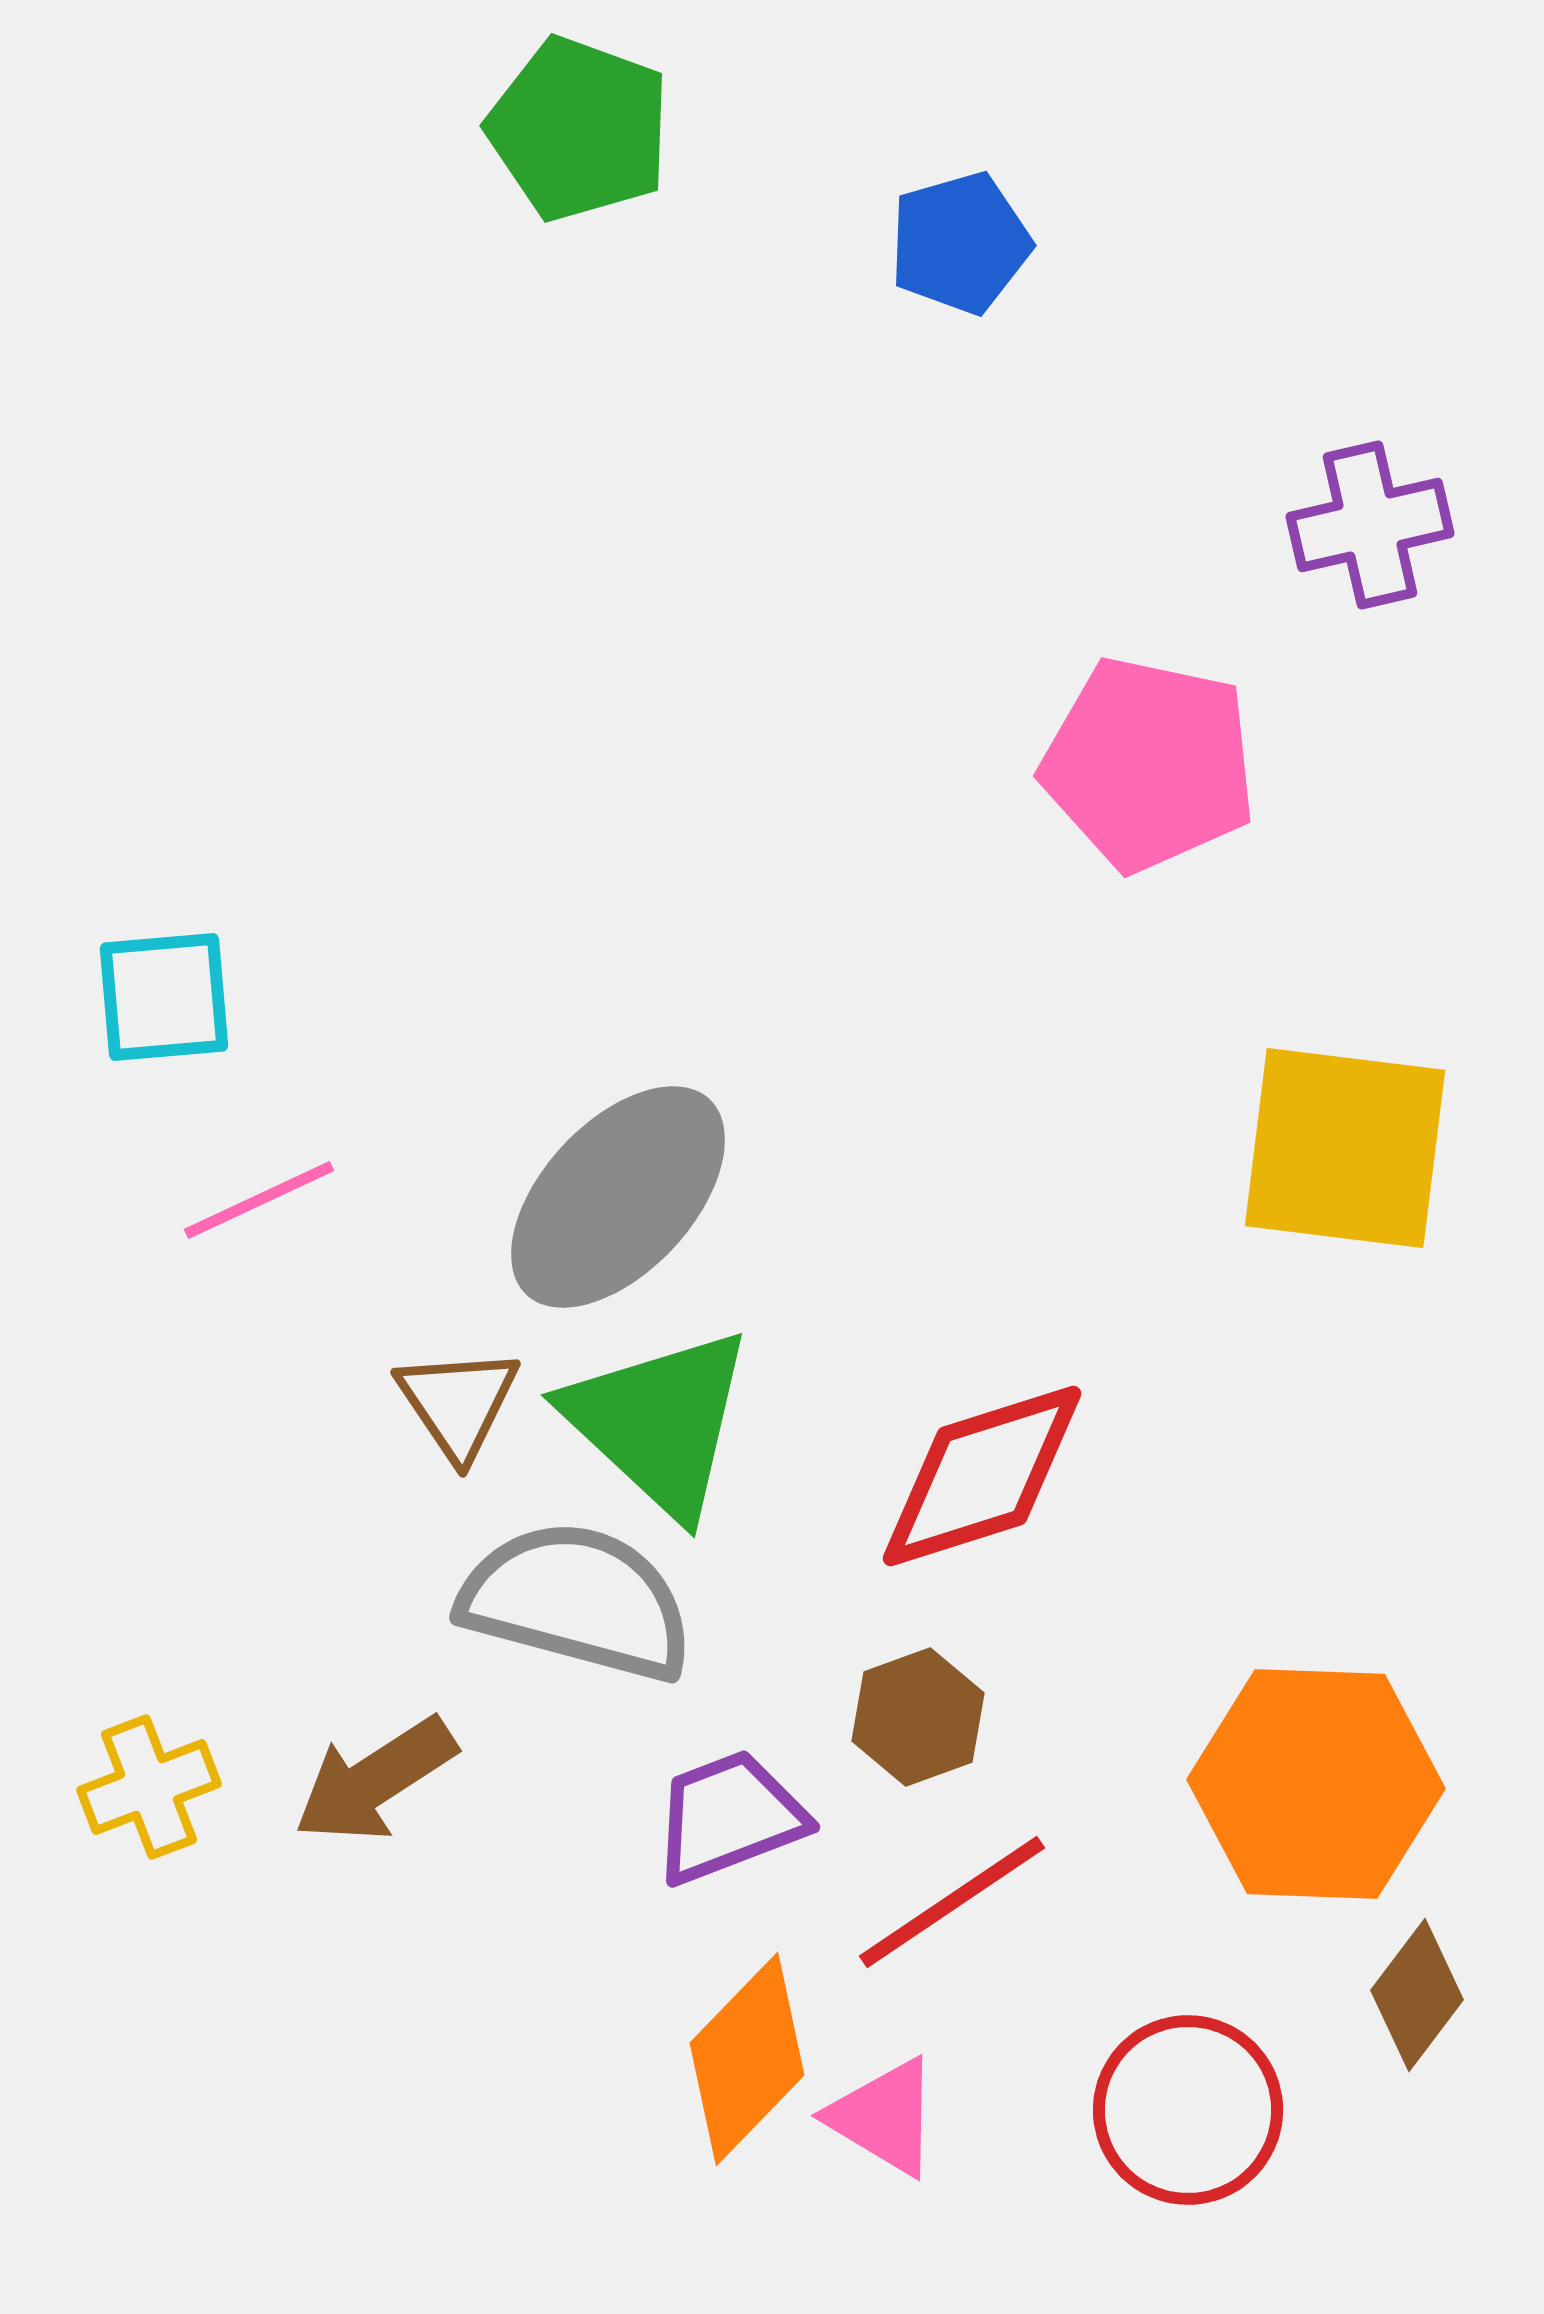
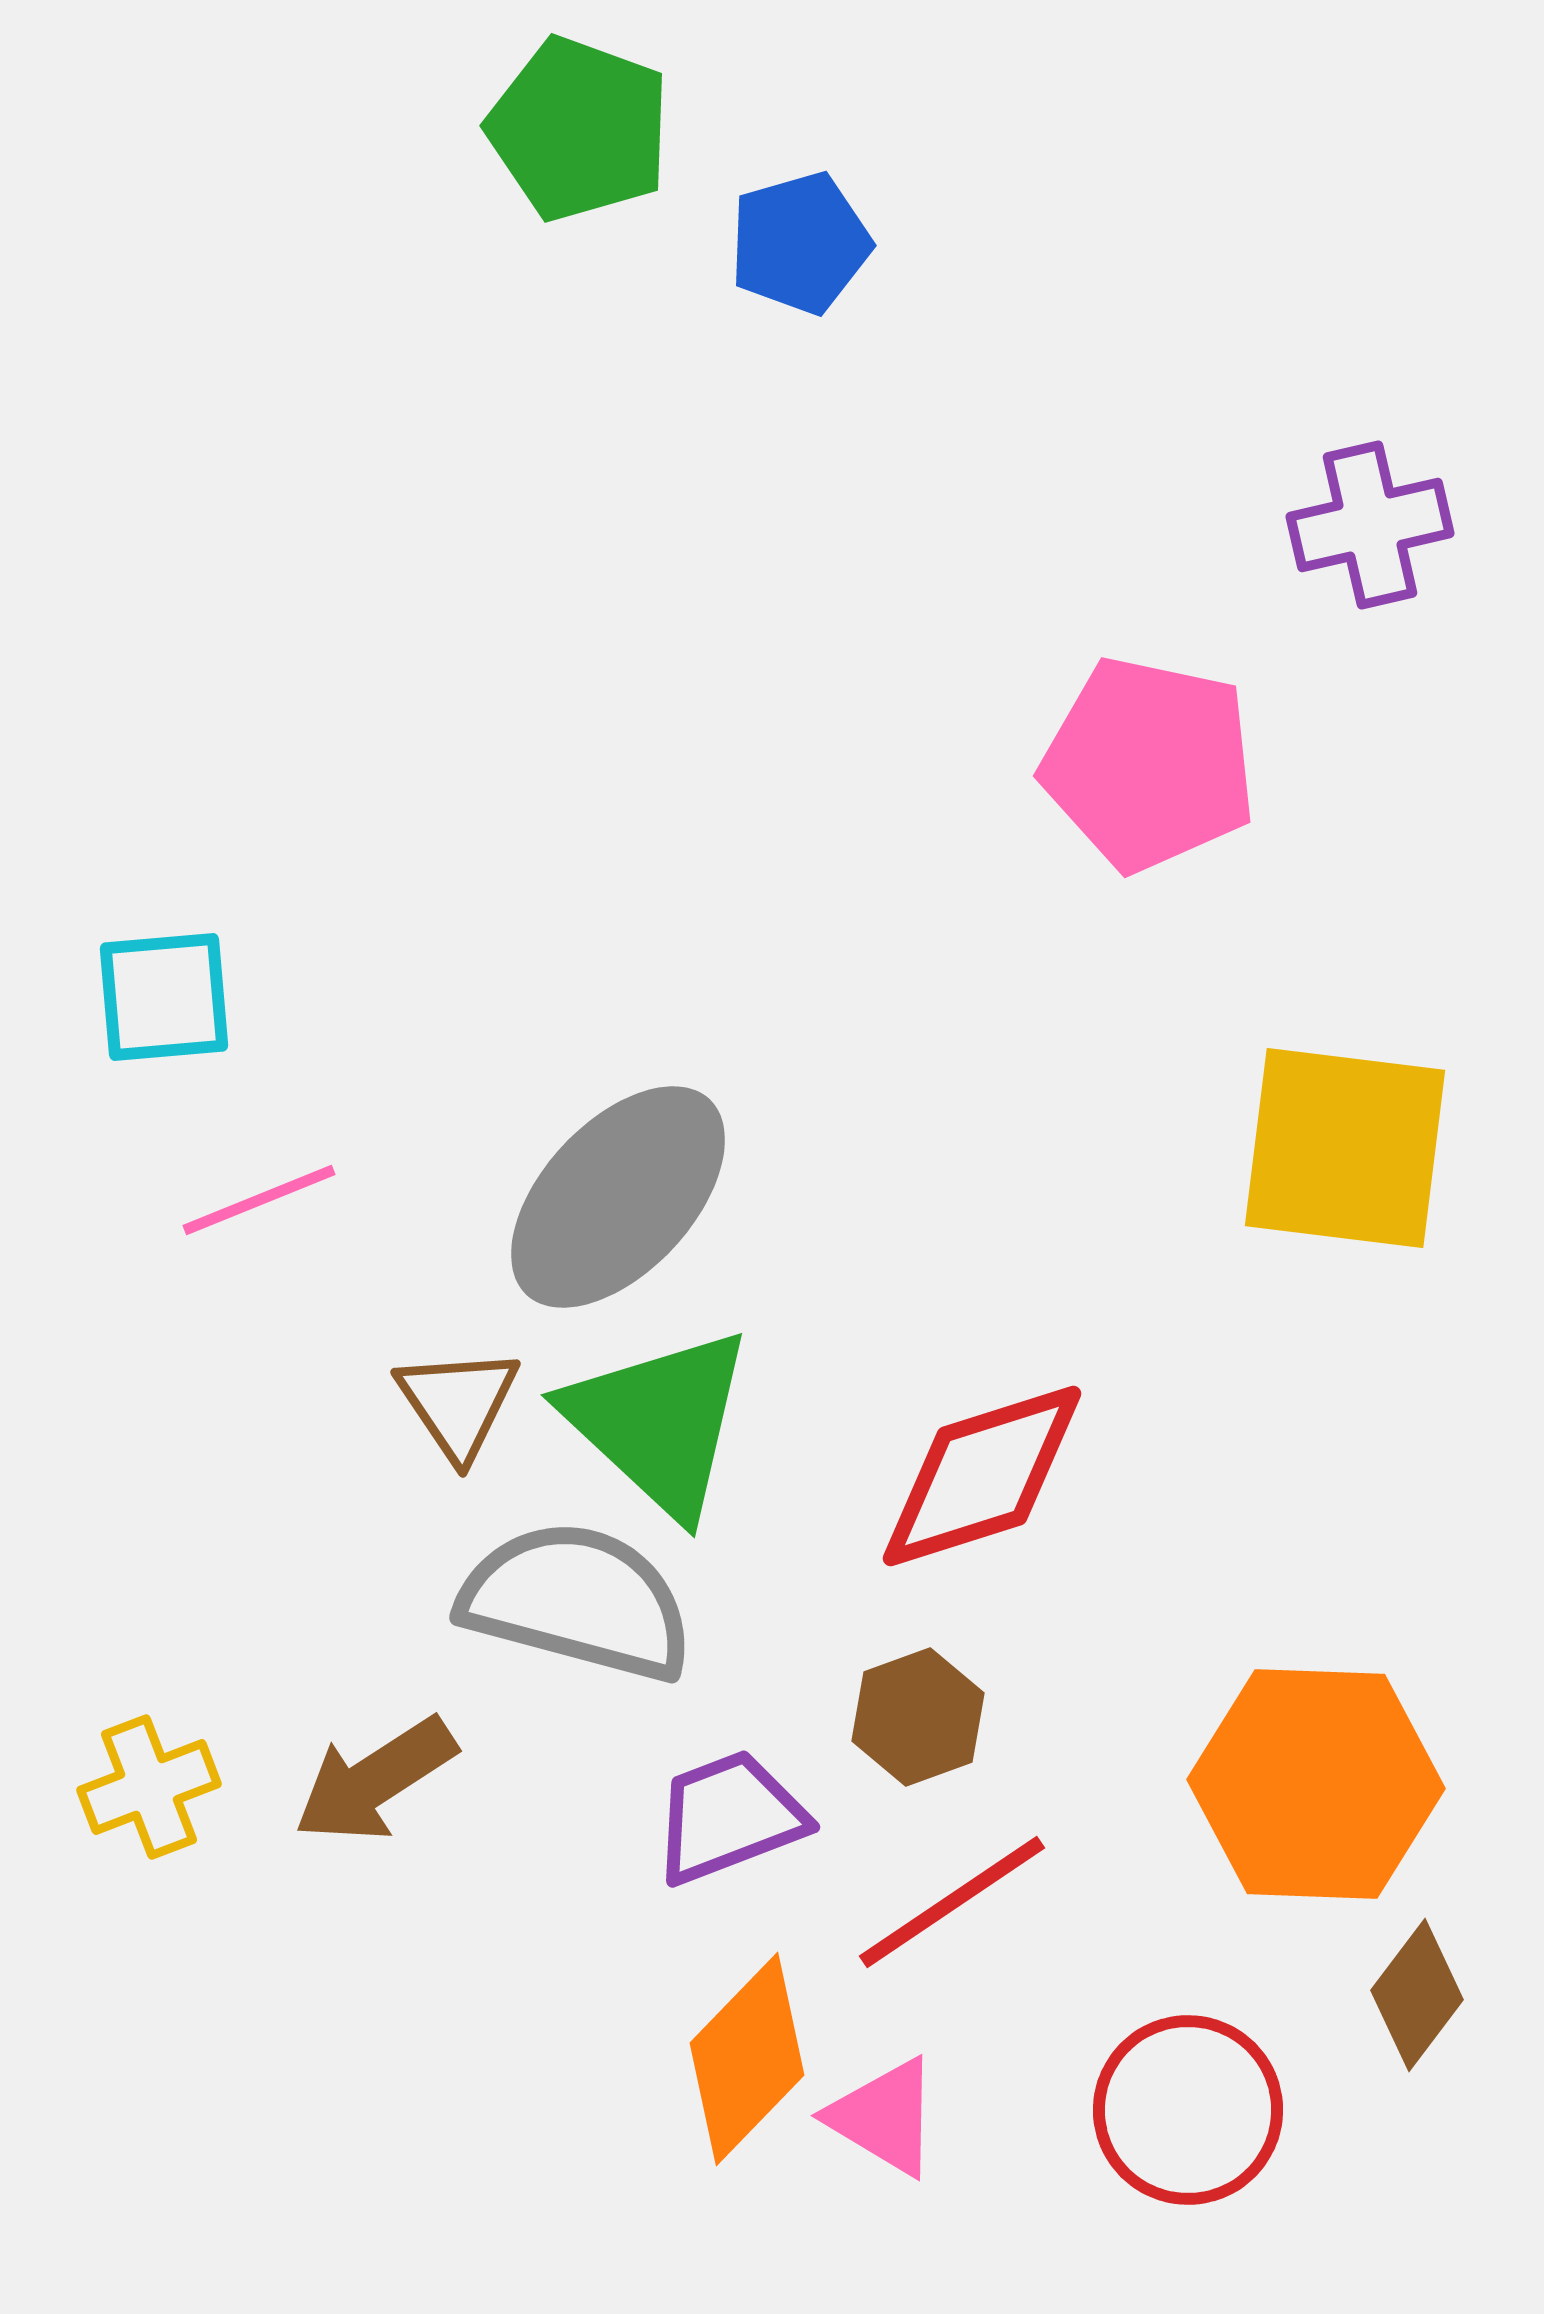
blue pentagon: moved 160 px left
pink line: rotated 3 degrees clockwise
